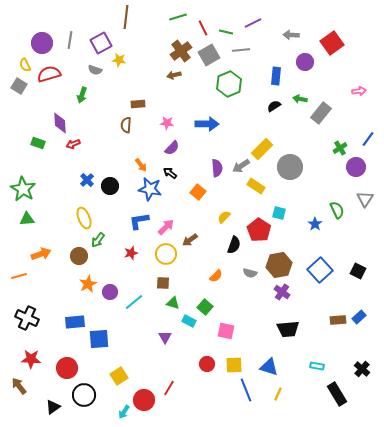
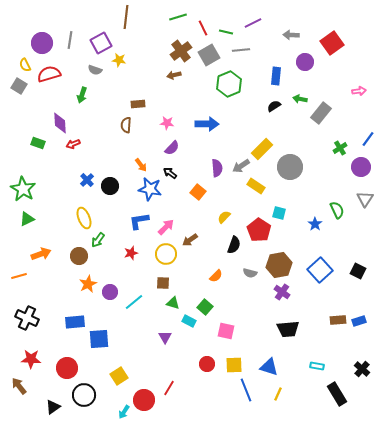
purple circle at (356, 167): moved 5 px right
green triangle at (27, 219): rotated 21 degrees counterclockwise
blue rectangle at (359, 317): moved 4 px down; rotated 24 degrees clockwise
